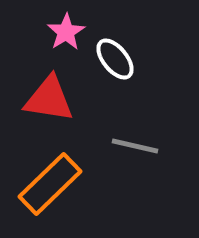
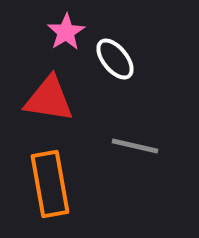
orange rectangle: rotated 56 degrees counterclockwise
